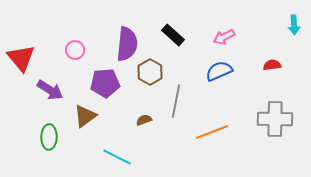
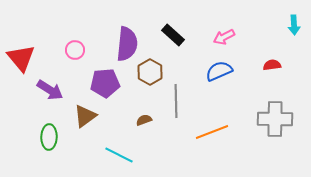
gray line: rotated 12 degrees counterclockwise
cyan line: moved 2 px right, 2 px up
